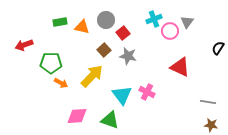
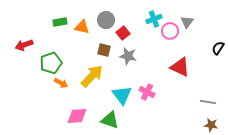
brown square: rotated 32 degrees counterclockwise
green pentagon: rotated 20 degrees counterclockwise
